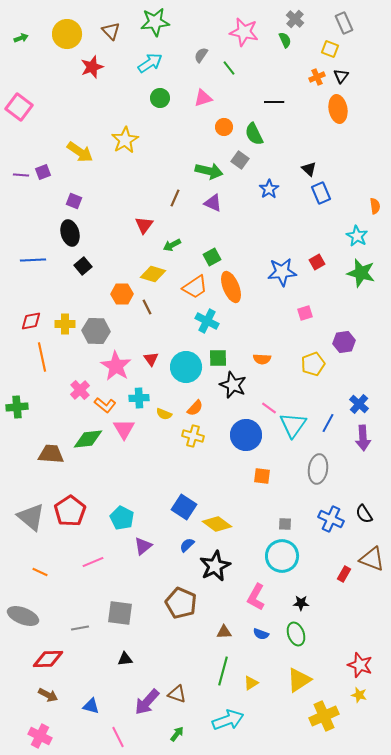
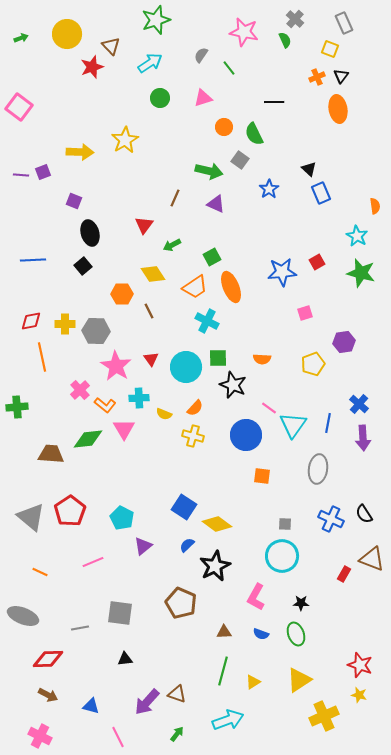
green star at (155, 22): moved 1 px right, 2 px up; rotated 12 degrees counterclockwise
brown triangle at (111, 31): moved 15 px down
yellow arrow at (80, 152): rotated 32 degrees counterclockwise
purple triangle at (213, 203): moved 3 px right, 1 px down
black ellipse at (70, 233): moved 20 px right
yellow diamond at (153, 274): rotated 40 degrees clockwise
brown line at (147, 307): moved 2 px right, 4 px down
blue line at (328, 423): rotated 18 degrees counterclockwise
yellow triangle at (251, 683): moved 2 px right, 1 px up
